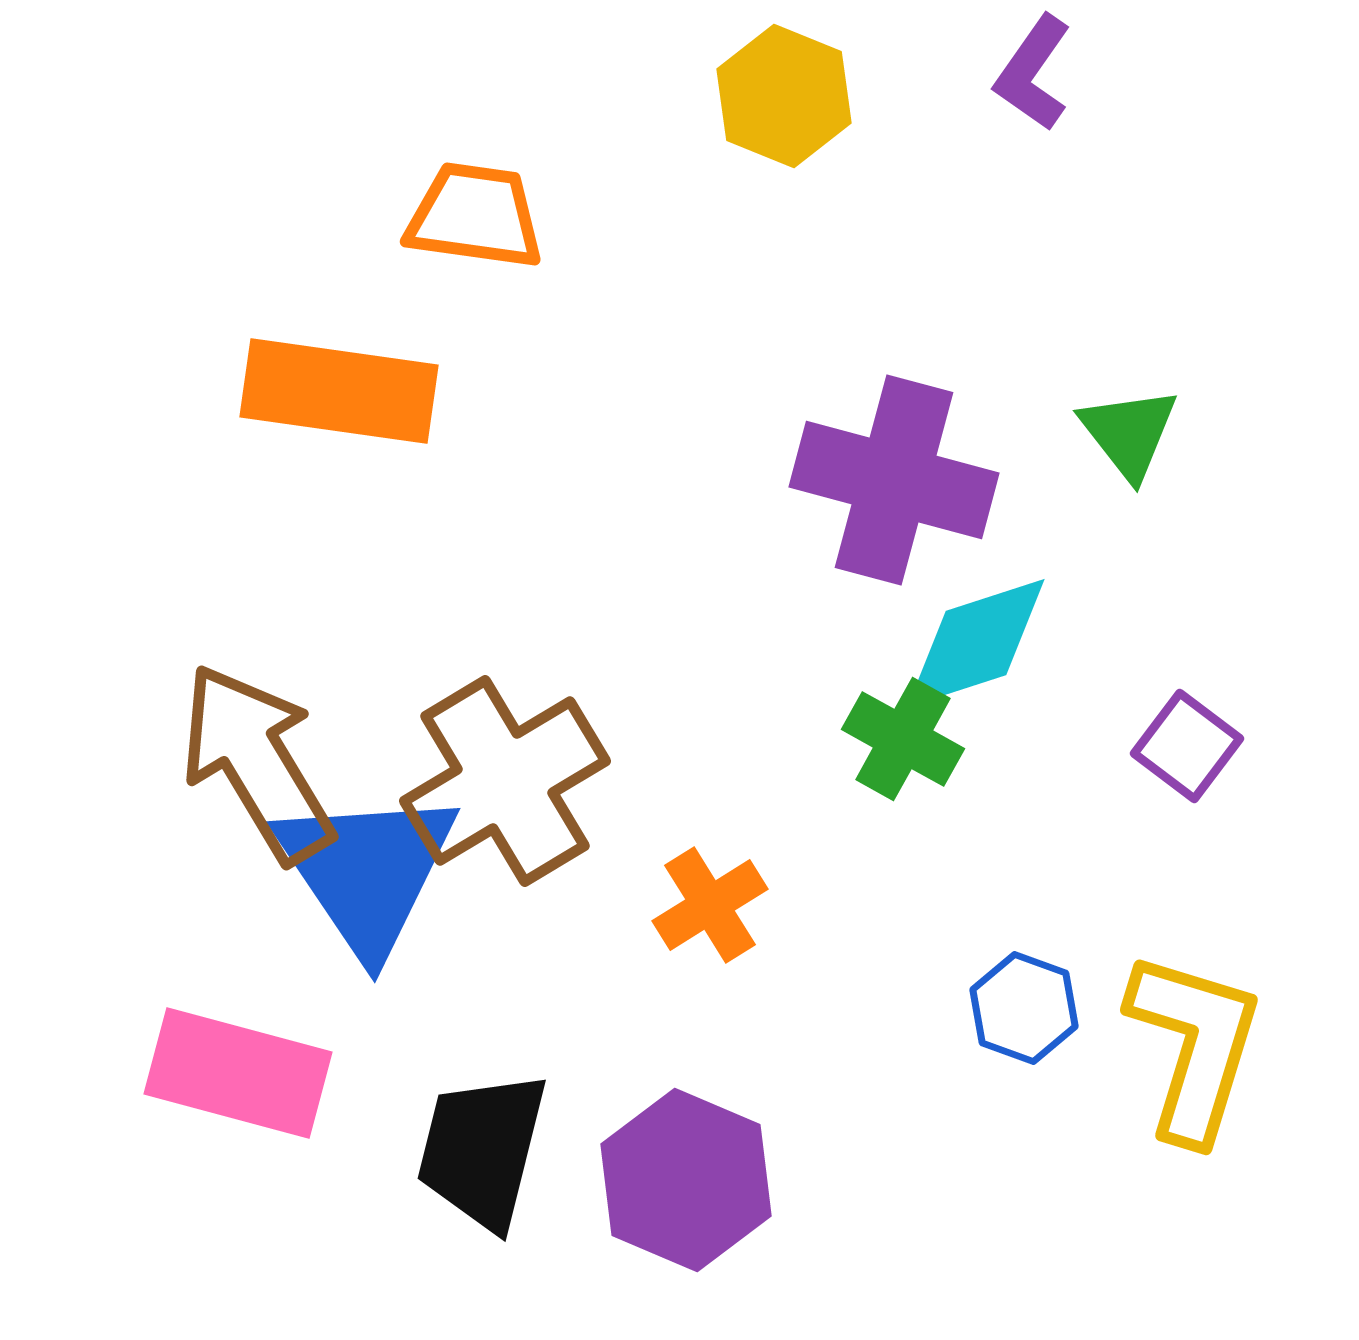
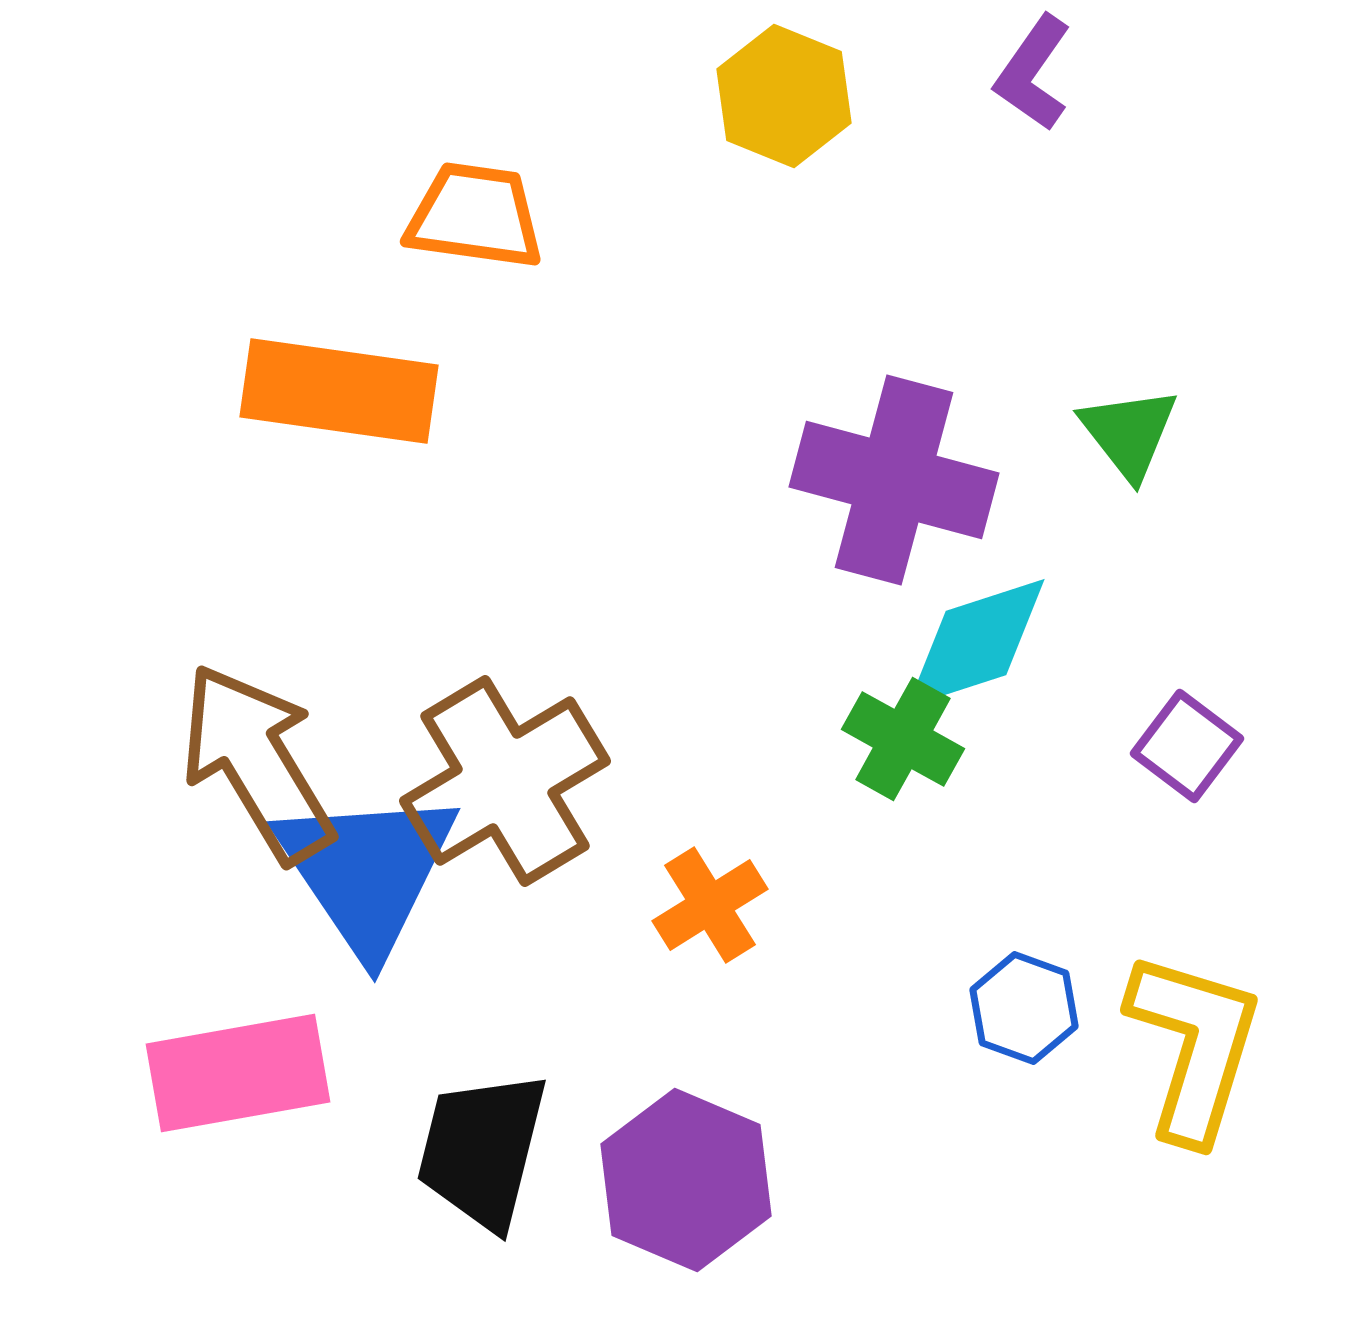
pink rectangle: rotated 25 degrees counterclockwise
